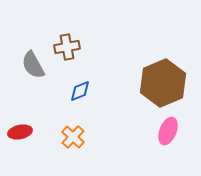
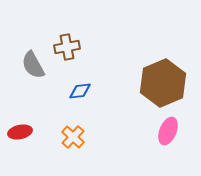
blue diamond: rotated 15 degrees clockwise
